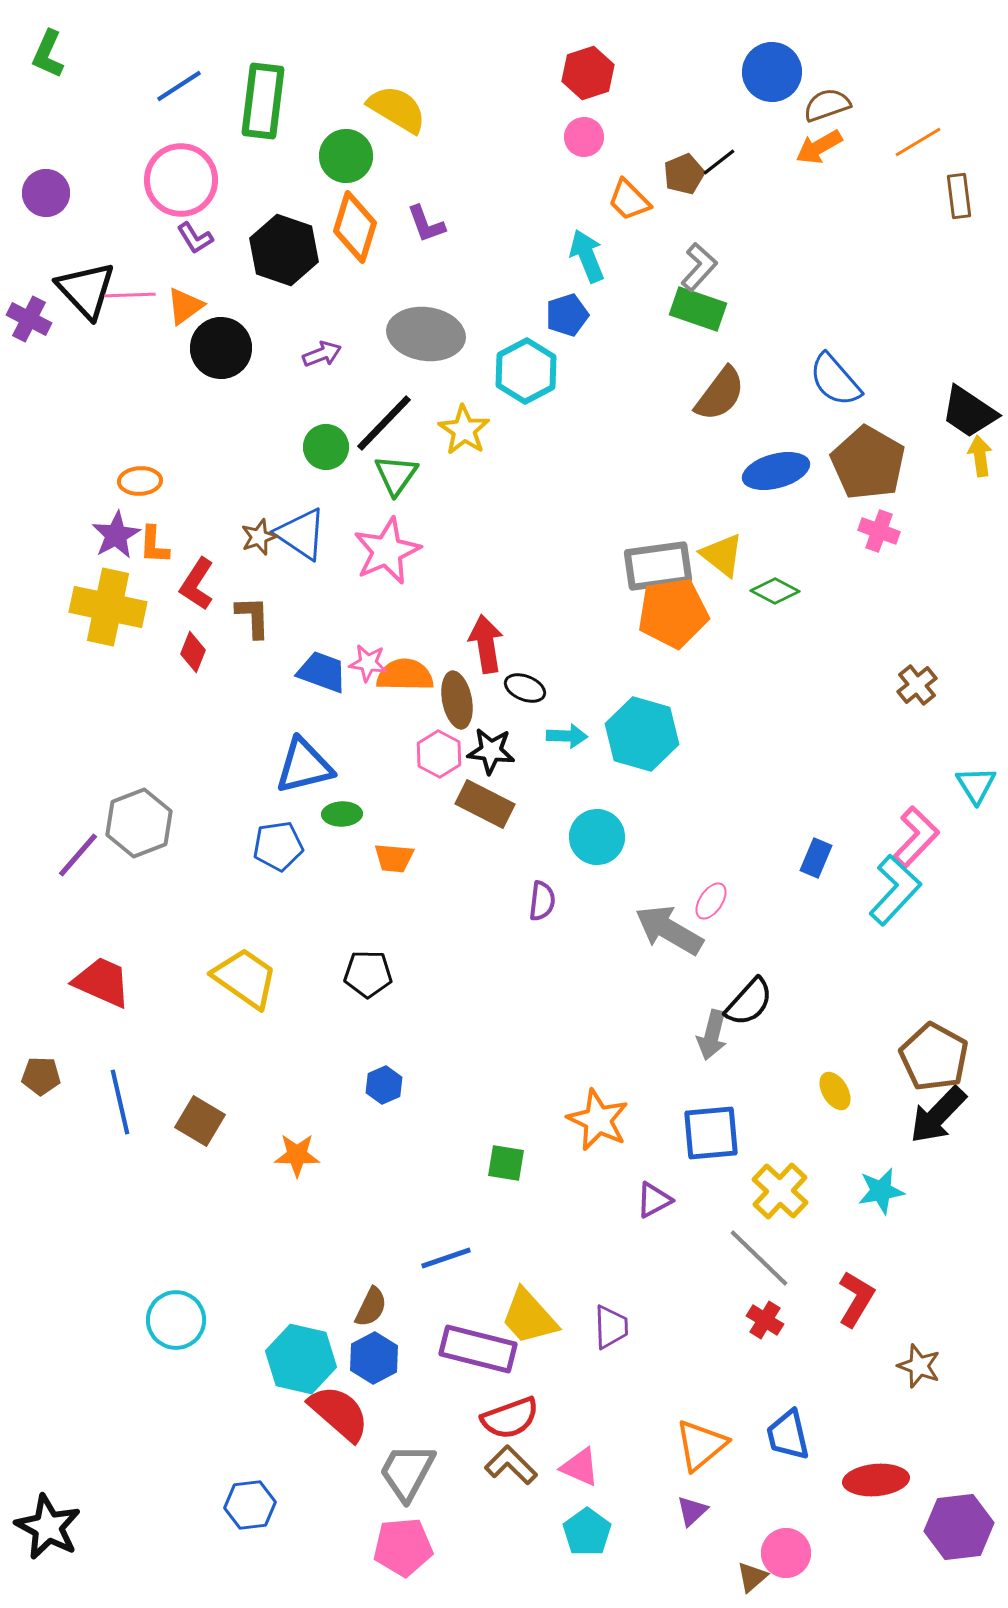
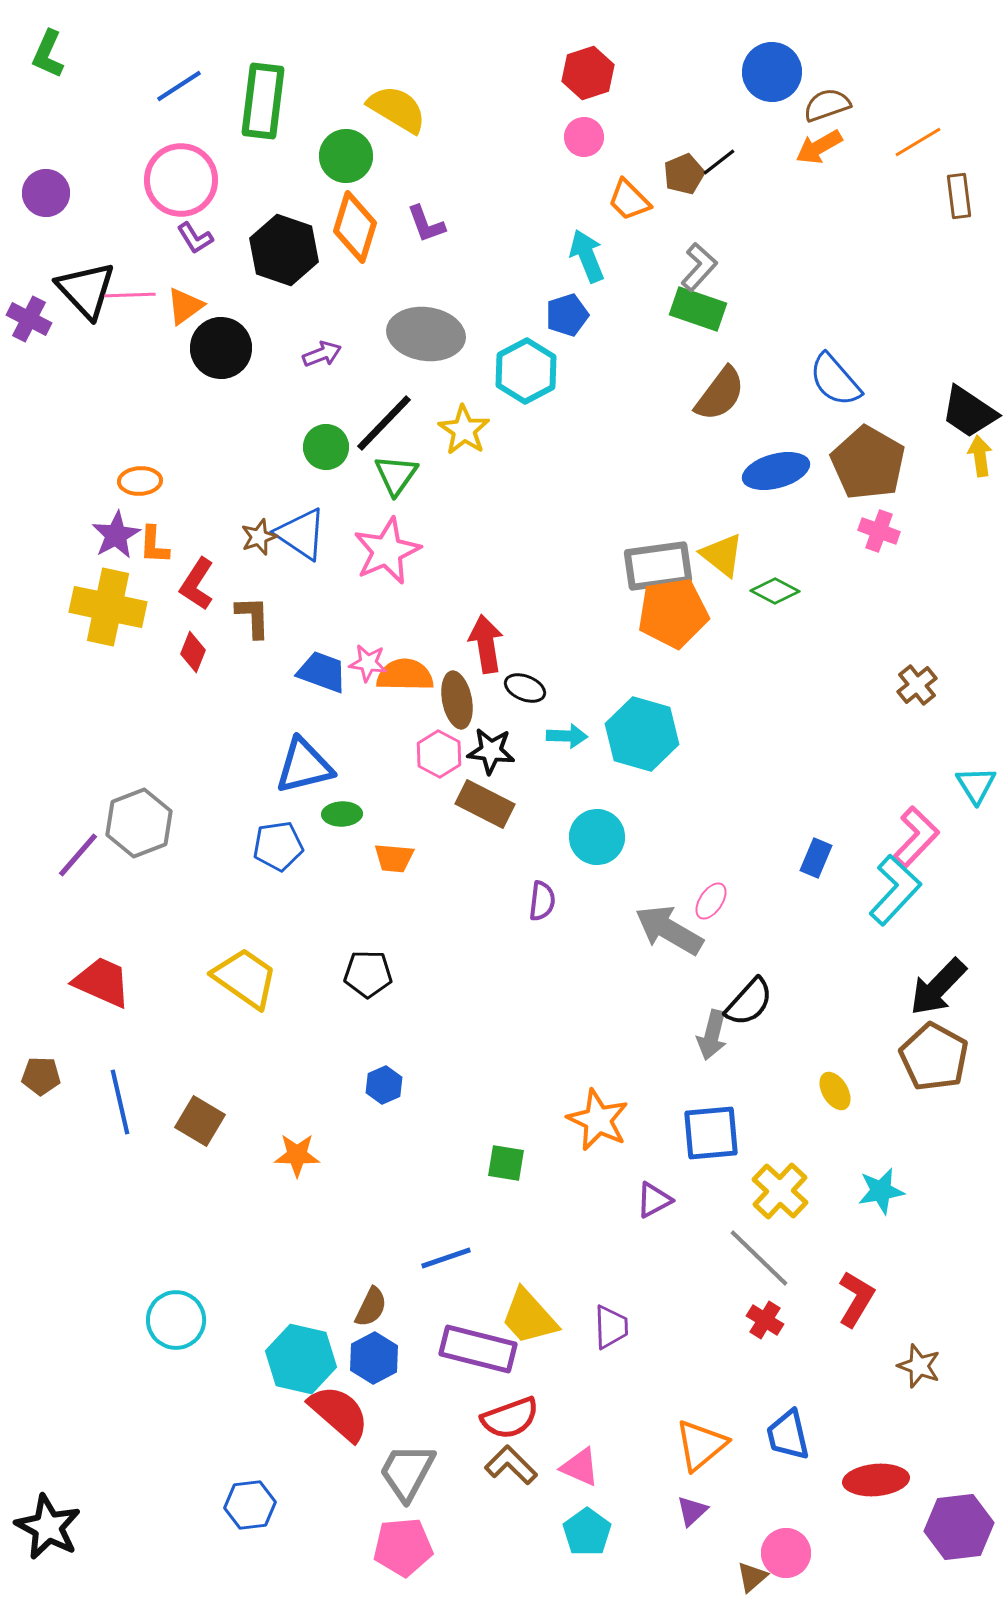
black arrow at (938, 1115): moved 128 px up
